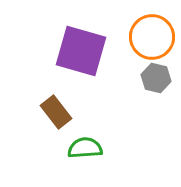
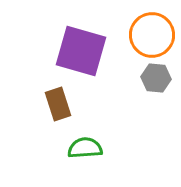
orange circle: moved 2 px up
gray hexagon: rotated 8 degrees counterclockwise
brown rectangle: moved 2 px right, 8 px up; rotated 20 degrees clockwise
